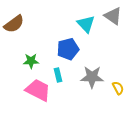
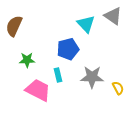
brown semicircle: moved 2 px down; rotated 150 degrees clockwise
green star: moved 4 px left, 1 px up
